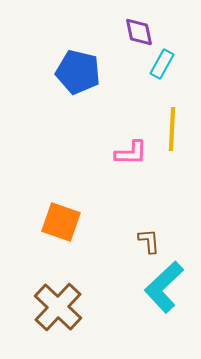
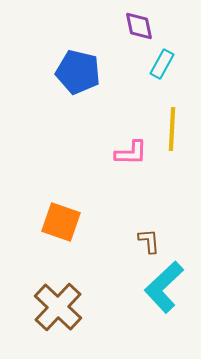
purple diamond: moved 6 px up
